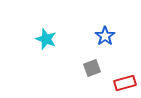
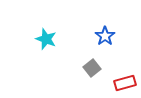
gray square: rotated 18 degrees counterclockwise
